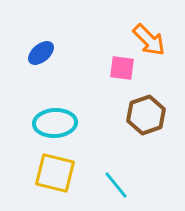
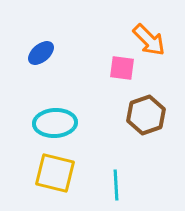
cyan line: rotated 36 degrees clockwise
